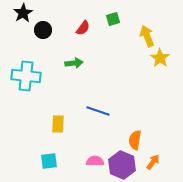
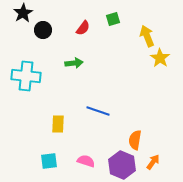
pink semicircle: moved 9 px left; rotated 18 degrees clockwise
